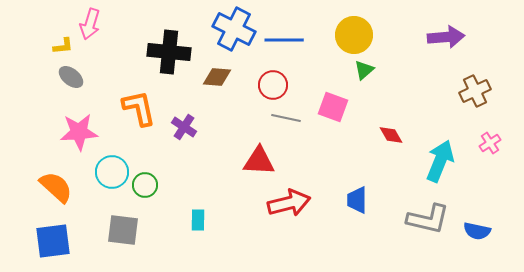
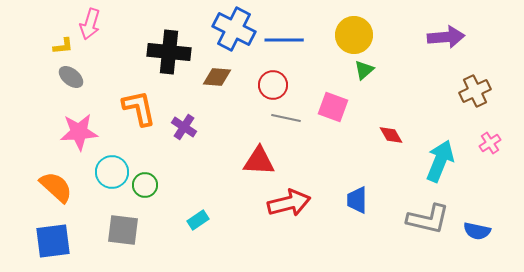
cyan rectangle: rotated 55 degrees clockwise
